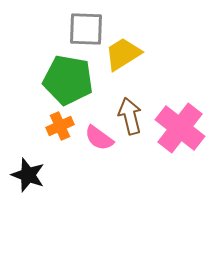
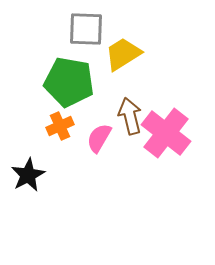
green pentagon: moved 1 px right, 2 px down
pink cross: moved 14 px left, 5 px down
pink semicircle: rotated 84 degrees clockwise
black star: rotated 24 degrees clockwise
